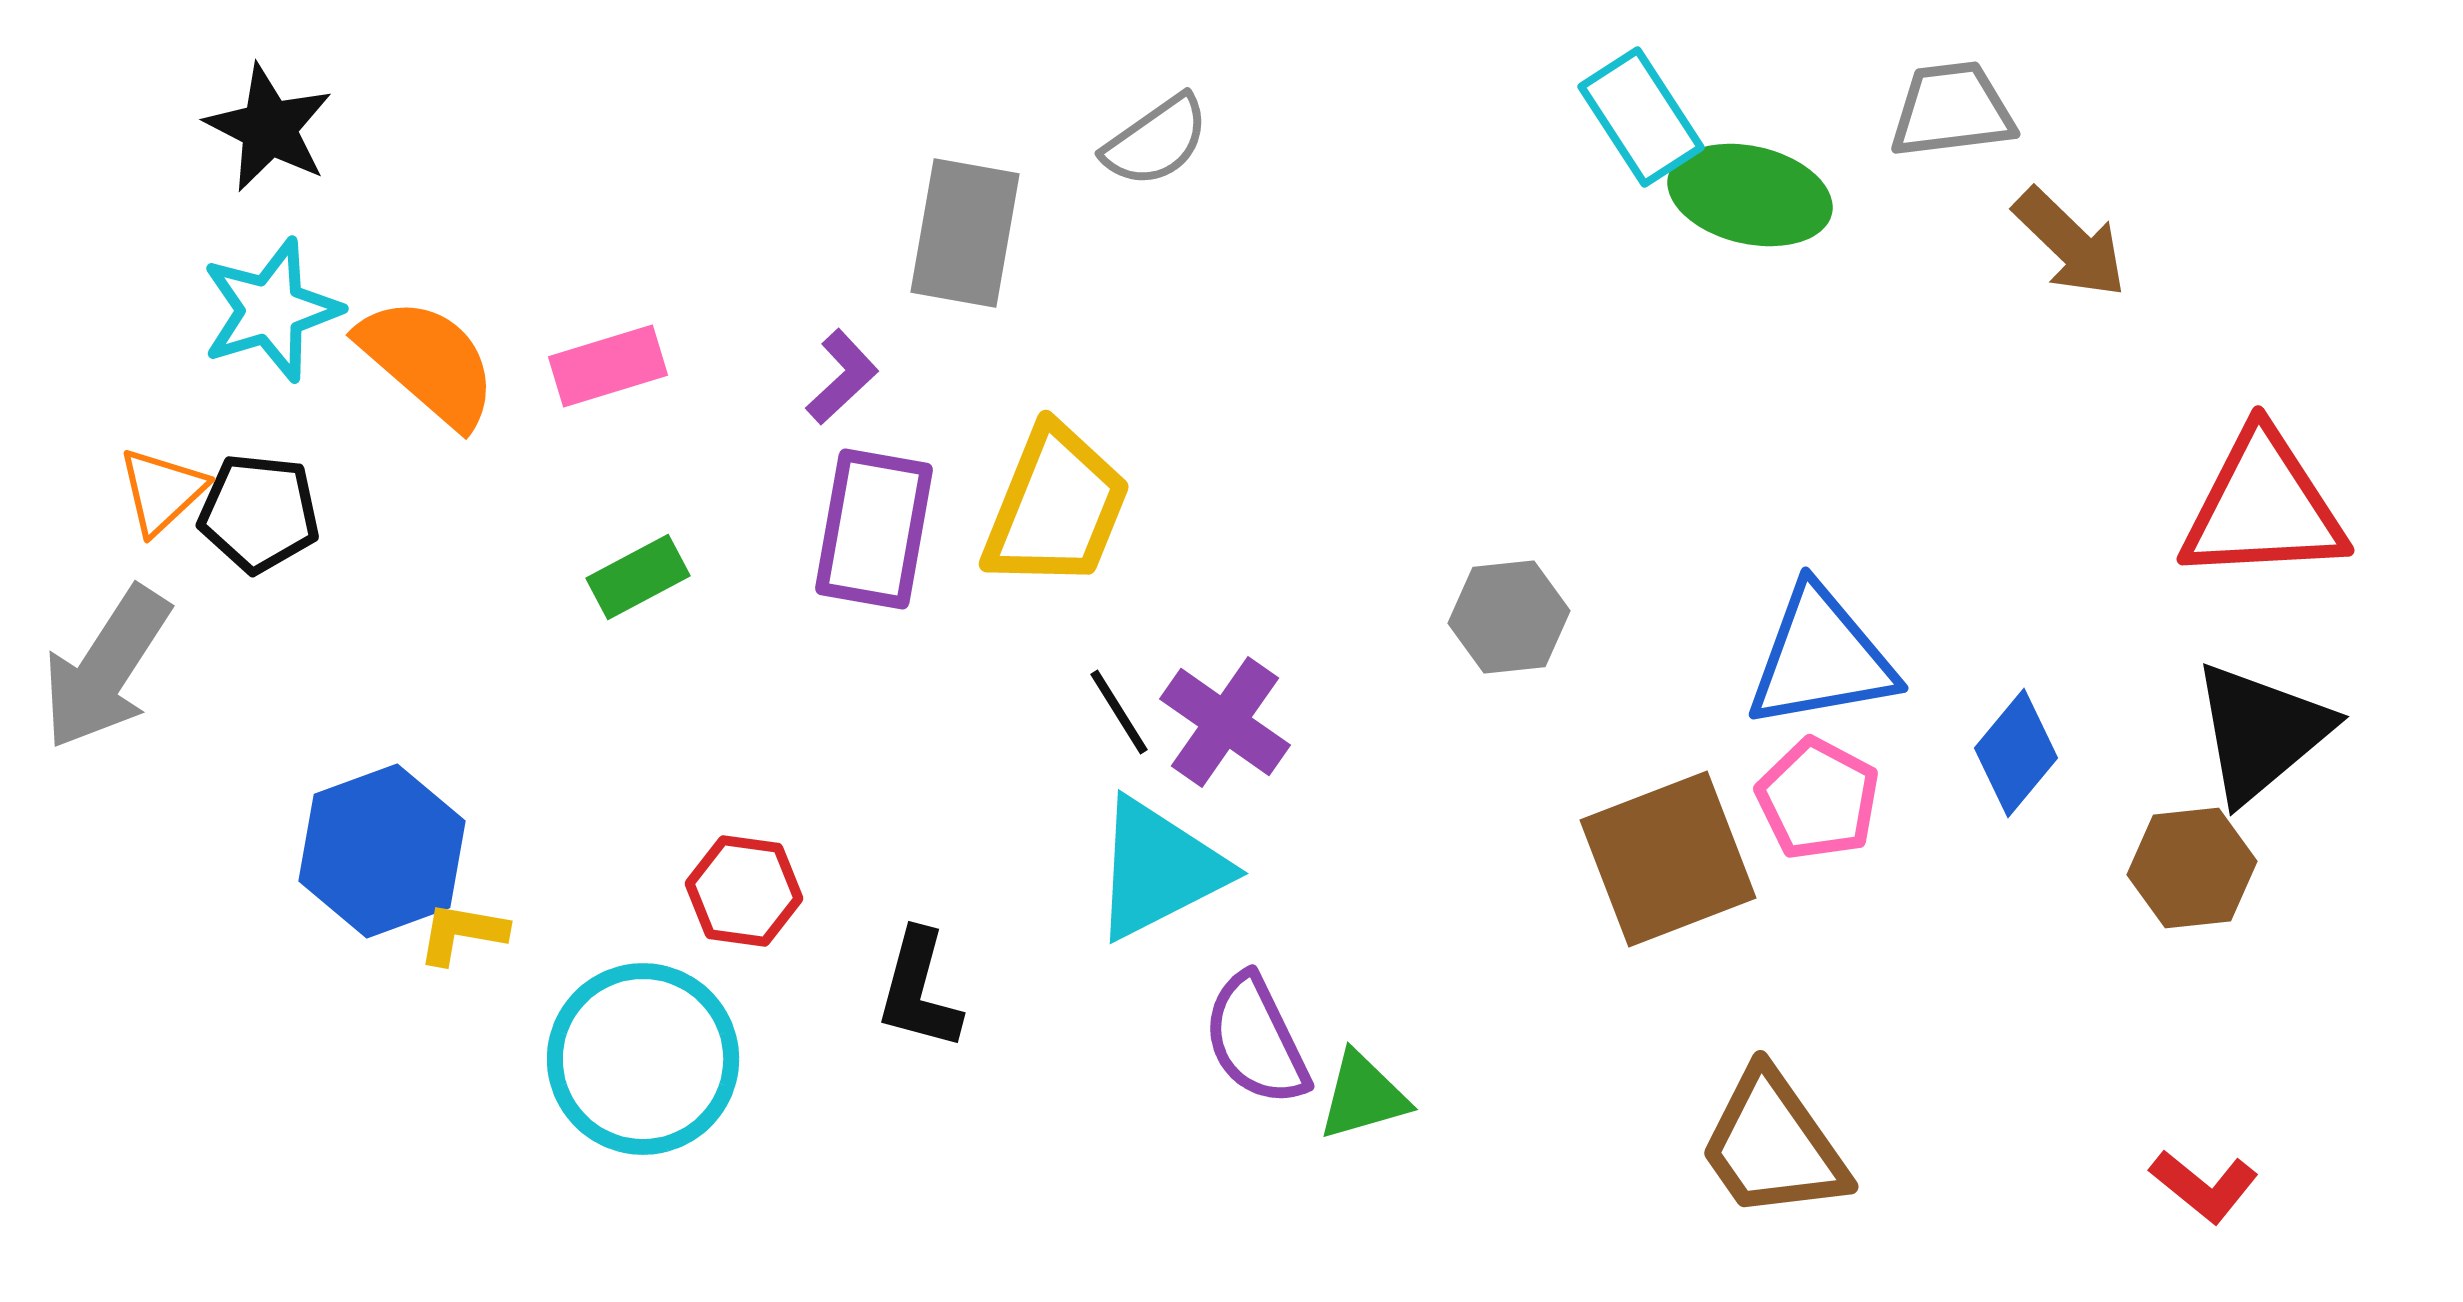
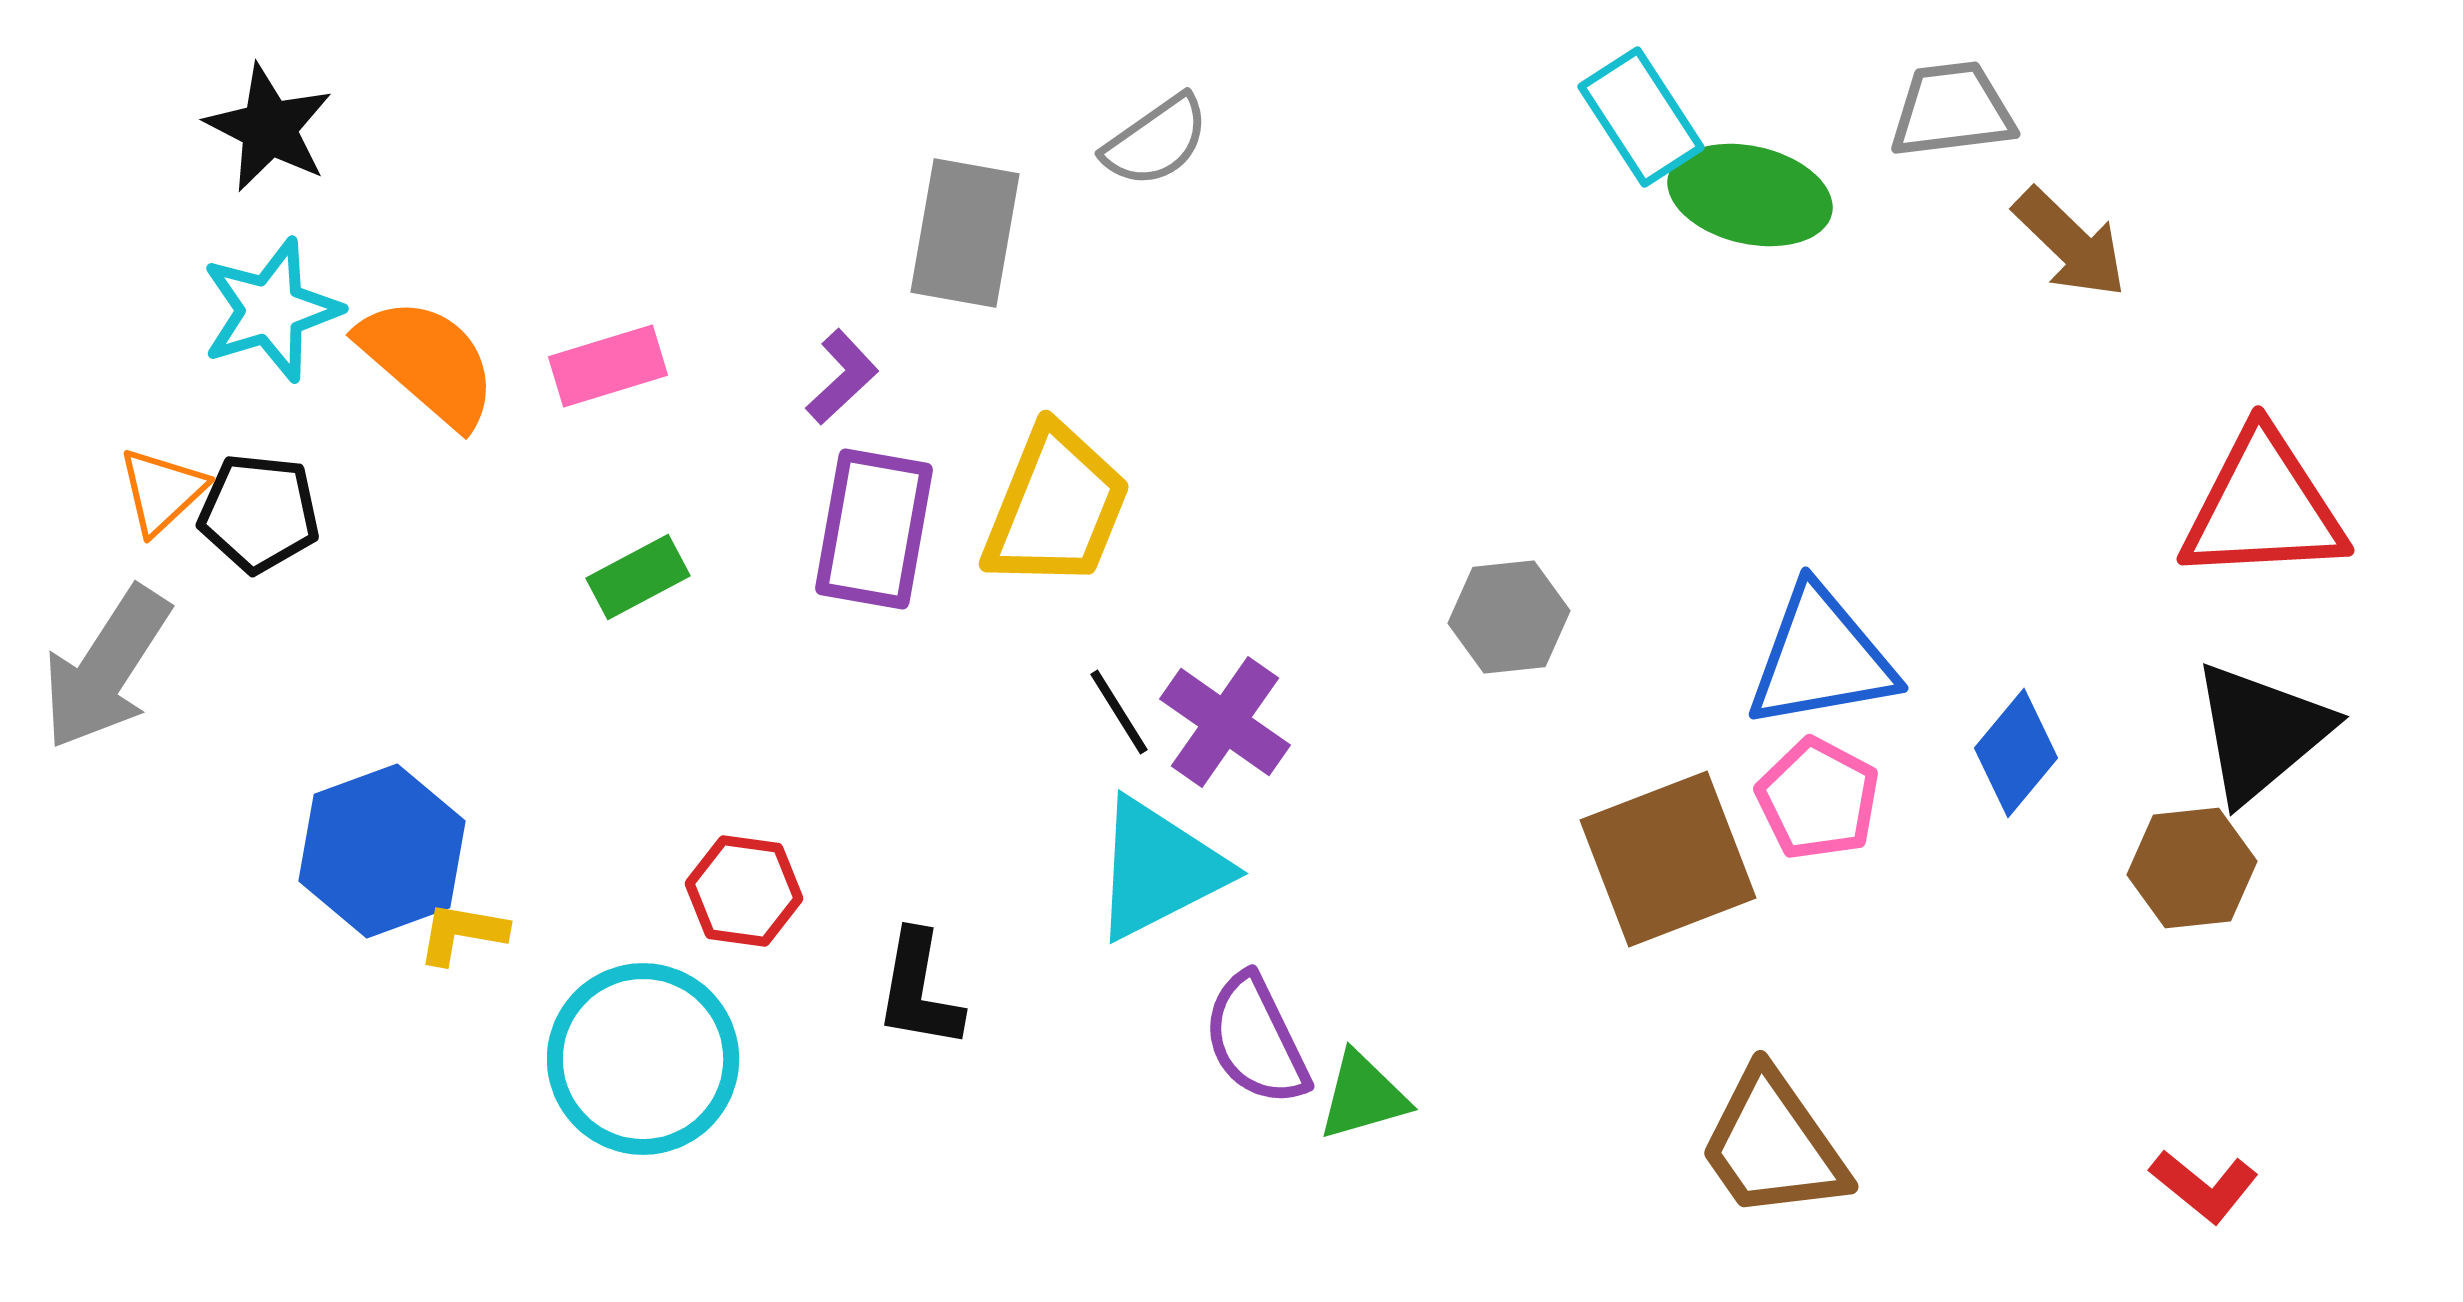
black L-shape: rotated 5 degrees counterclockwise
